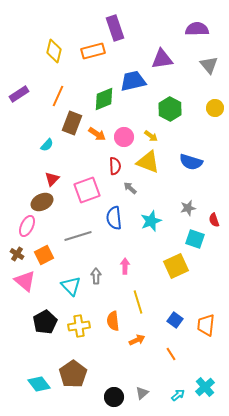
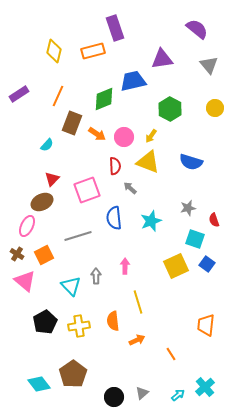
purple semicircle at (197, 29): rotated 40 degrees clockwise
yellow arrow at (151, 136): rotated 88 degrees clockwise
blue square at (175, 320): moved 32 px right, 56 px up
